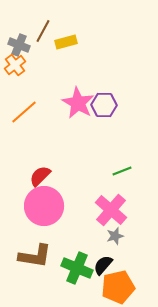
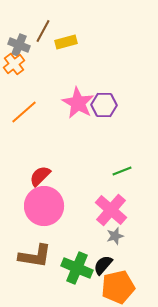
orange cross: moved 1 px left, 1 px up
